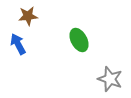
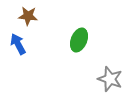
brown star: rotated 12 degrees clockwise
green ellipse: rotated 50 degrees clockwise
